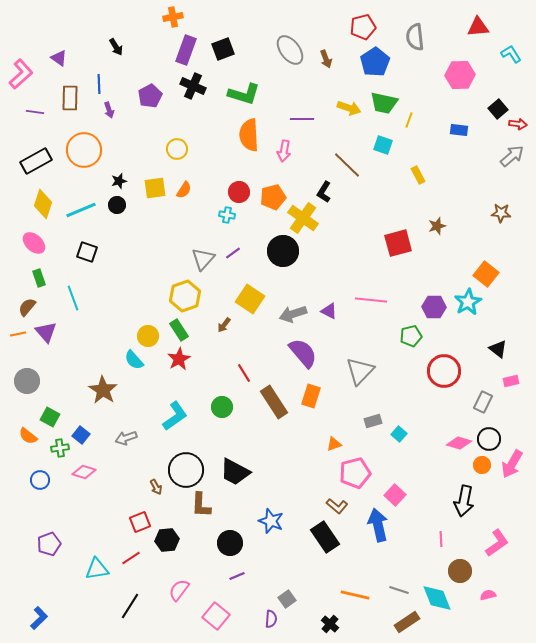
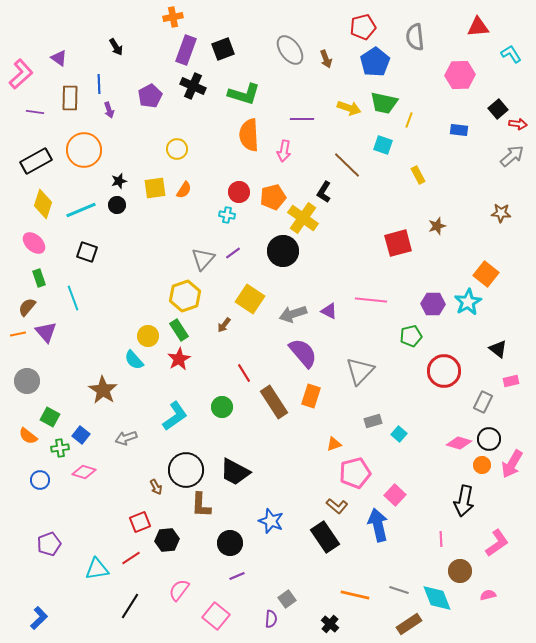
purple hexagon at (434, 307): moved 1 px left, 3 px up
brown rectangle at (407, 622): moved 2 px right, 2 px down
